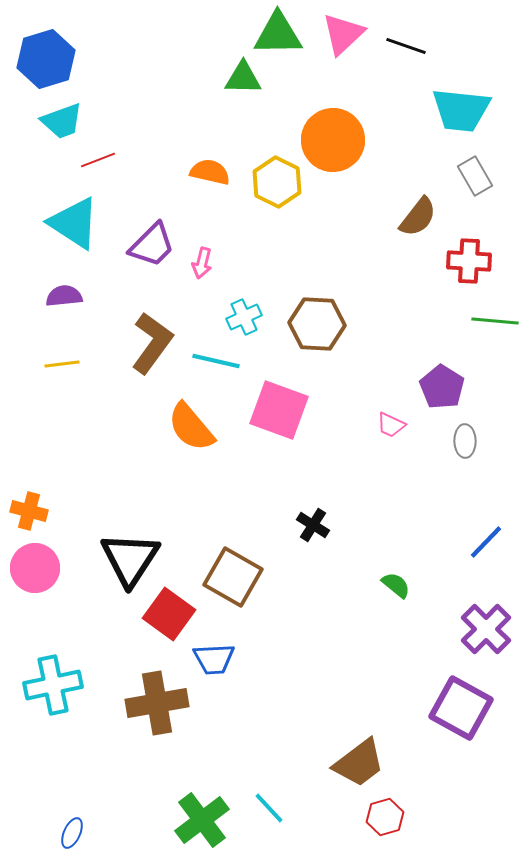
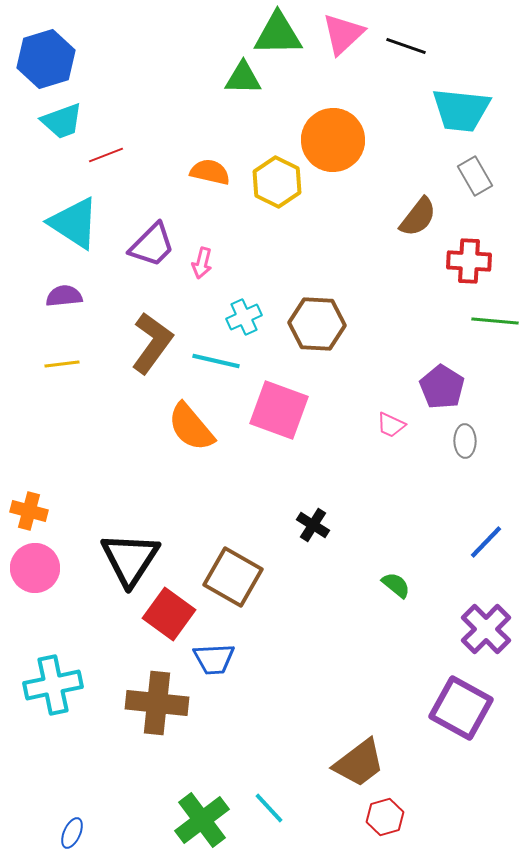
red line at (98, 160): moved 8 px right, 5 px up
brown cross at (157, 703): rotated 16 degrees clockwise
